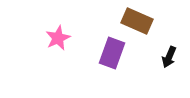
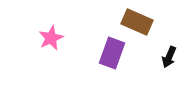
brown rectangle: moved 1 px down
pink star: moved 7 px left
